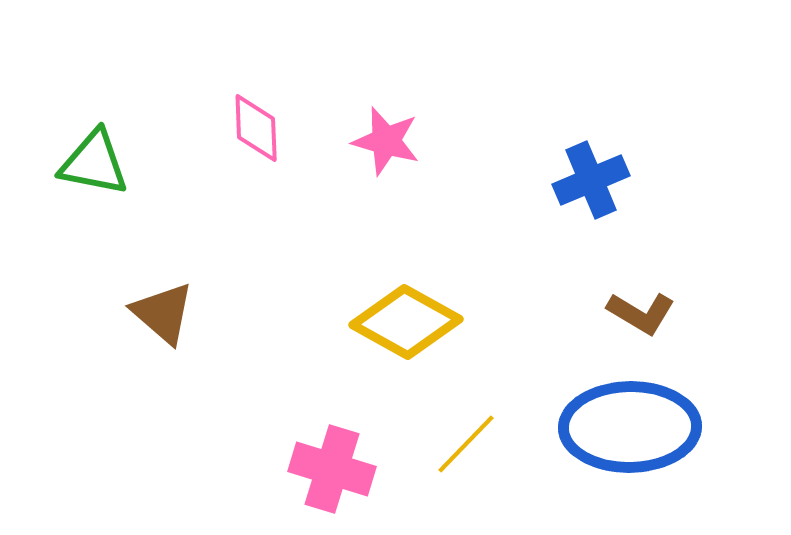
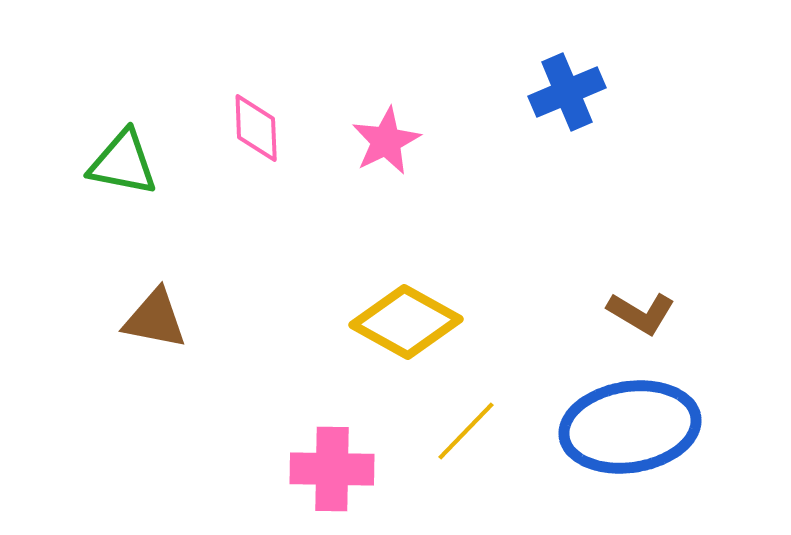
pink star: rotated 30 degrees clockwise
green triangle: moved 29 px right
blue cross: moved 24 px left, 88 px up
brown triangle: moved 8 px left, 6 px down; rotated 30 degrees counterclockwise
blue ellipse: rotated 8 degrees counterclockwise
yellow line: moved 13 px up
pink cross: rotated 16 degrees counterclockwise
